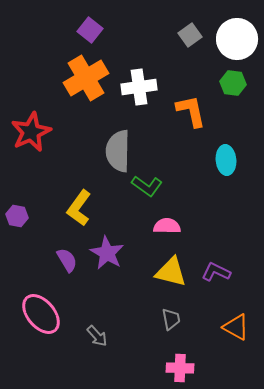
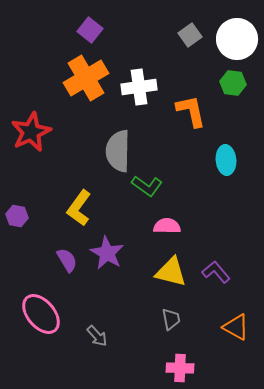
purple L-shape: rotated 24 degrees clockwise
